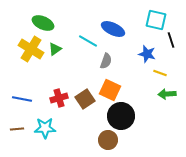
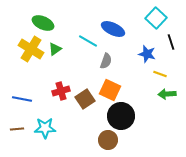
cyan square: moved 2 px up; rotated 30 degrees clockwise
black line: moved 2 px down
yellow line: moved 1 px down
red cross: moved 2 px right, 7 px up
